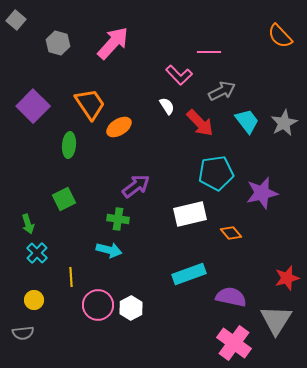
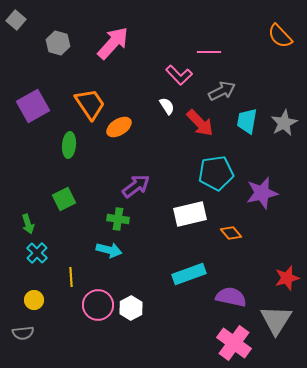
purple square: rotated 16 degrees clockwise
cyan trapezoid: rotated 132 degrees counterclockwise
